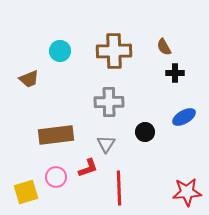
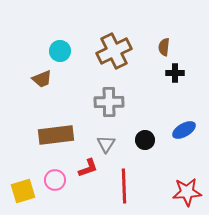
brown semicircle: rotated 36 degrees clockwise
brown cross: rotated 24 degrees counterclockwise
brown trapezoid: moved 13 px right
blue ellipse: moved 13 px down
black circle: moved 8 px down
pink circle: moved 1 px left, 3 px down
red line: moved 5 px right, 2 px up
yellow square: moved 3 px left, 1 px up
